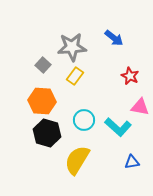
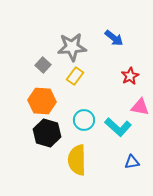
red star: rotated 18 degrees clockwise
yellow semicircle: rotated 32 degrees counterclockwise
